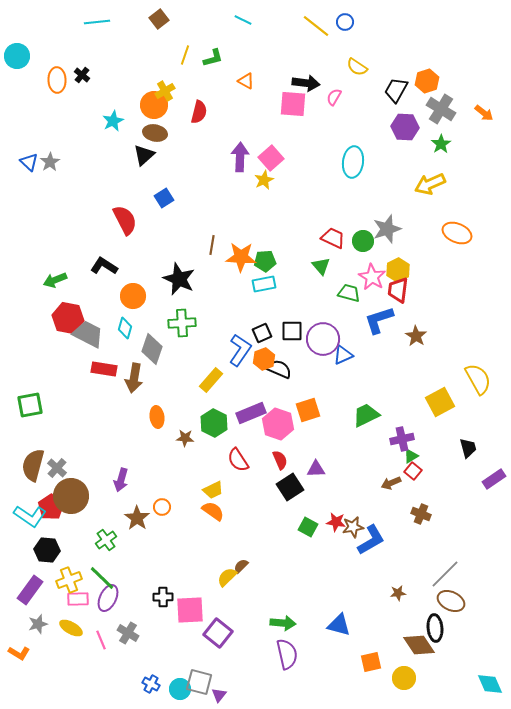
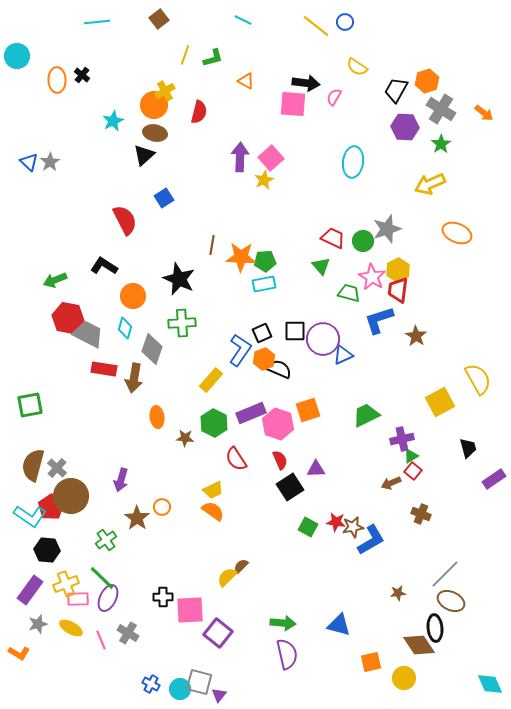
black square at (292, 331): moved 3 px right
red semicircle at (238, 460): moved 2 px left, 1 px up
yellow cross at (69, 580): moved 3 px left, 4 px down
